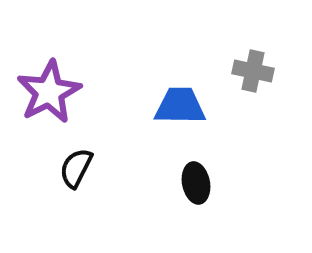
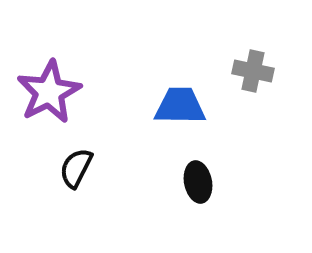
black ellipse: moved 2 px right, 1 px up
